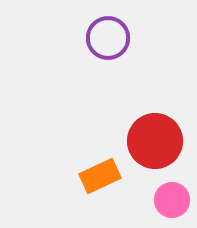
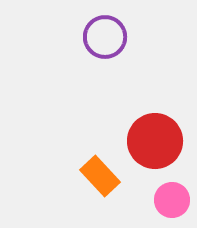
purple circle: moved 3 px left, 1 px up
orange rectangle: rotated 72 degrees clockwise
